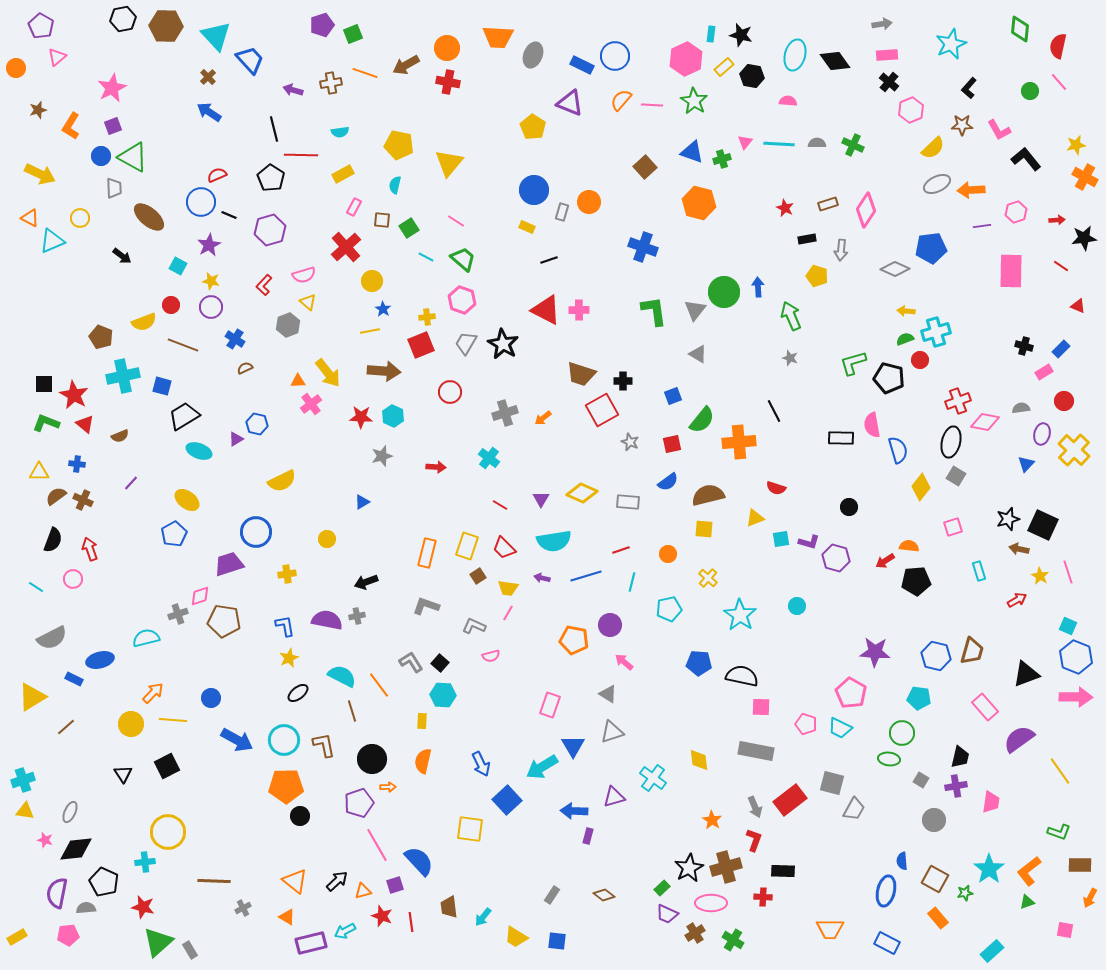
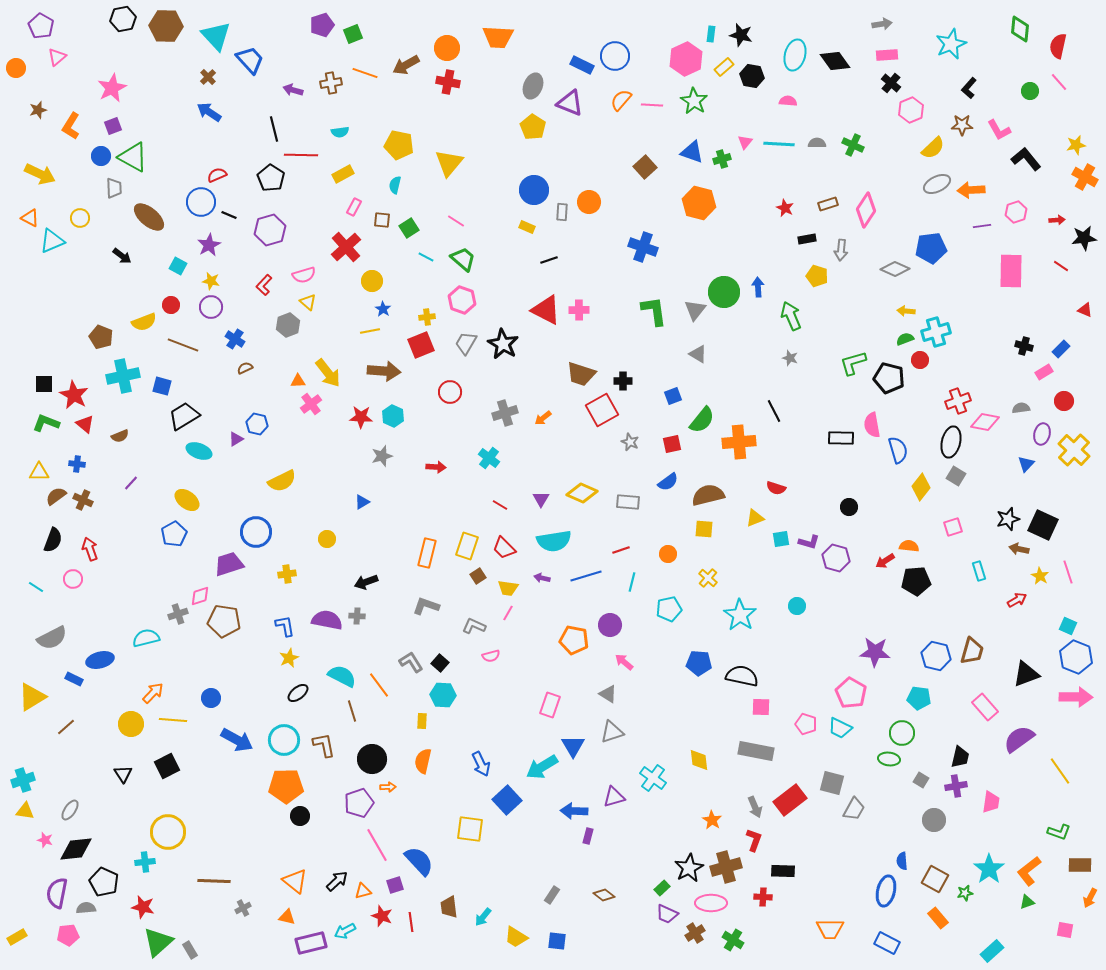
gray ellipse at (533, 55): moved 31 px down
black cross at (889, 82): moved 2 px right, 1 px down
gray rectangle at (562, 212): rotated 12 degrees counterclockwise
red triangle at (1078, 306): moved 7 px right, 4 px down
gray cross at (357, 616): rotated 14 degrees clockwise
gray ellipse at (70, 812): moved 2 px up; rotated 10 degrees clockwise
orange triangle at (287, 917): rotated 18 degrees counterclockwise
